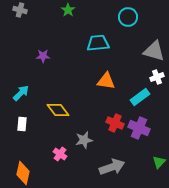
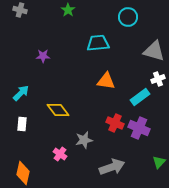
white cross: moved 1 px right, 2 px down
